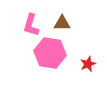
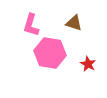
brown triangle: moved 12 px right; rotated 18 degrees clockwise
red star: rotated 21 degrees counterclockwise
